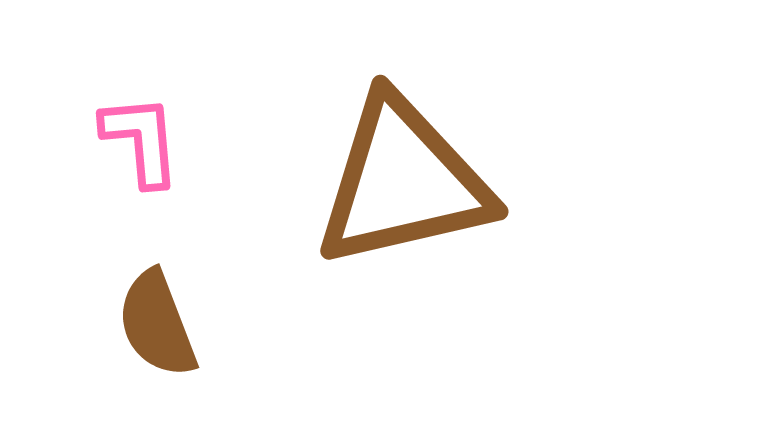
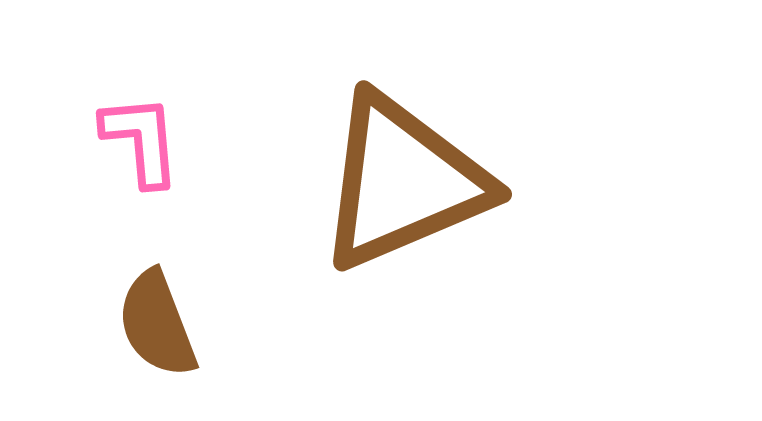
brown triangle: rotated 10 degrees counterclockwise
